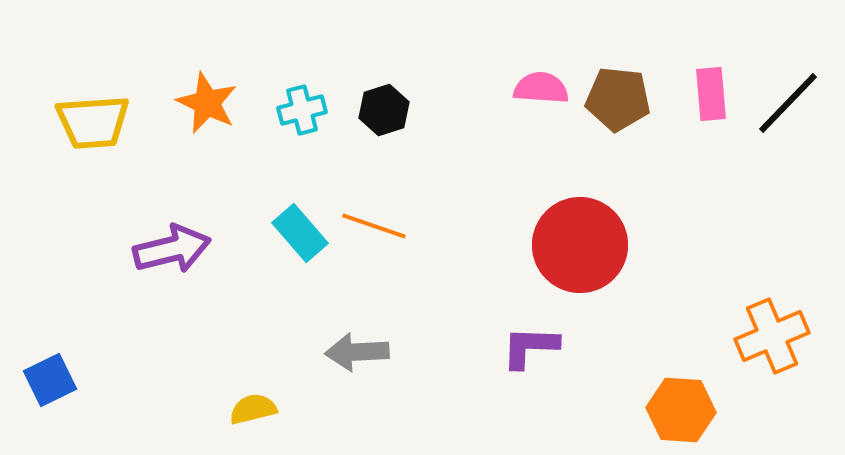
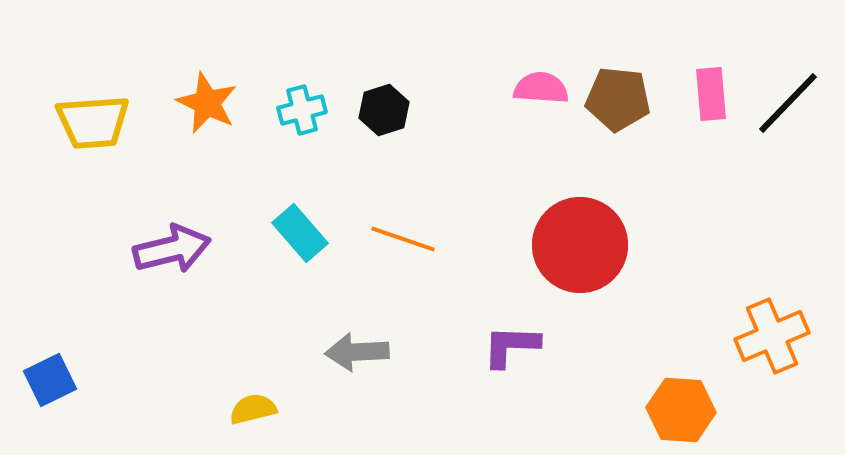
orange line: moved 29 px right, 13 px down
purple L-shape: moved 19 px left, 1 px up
